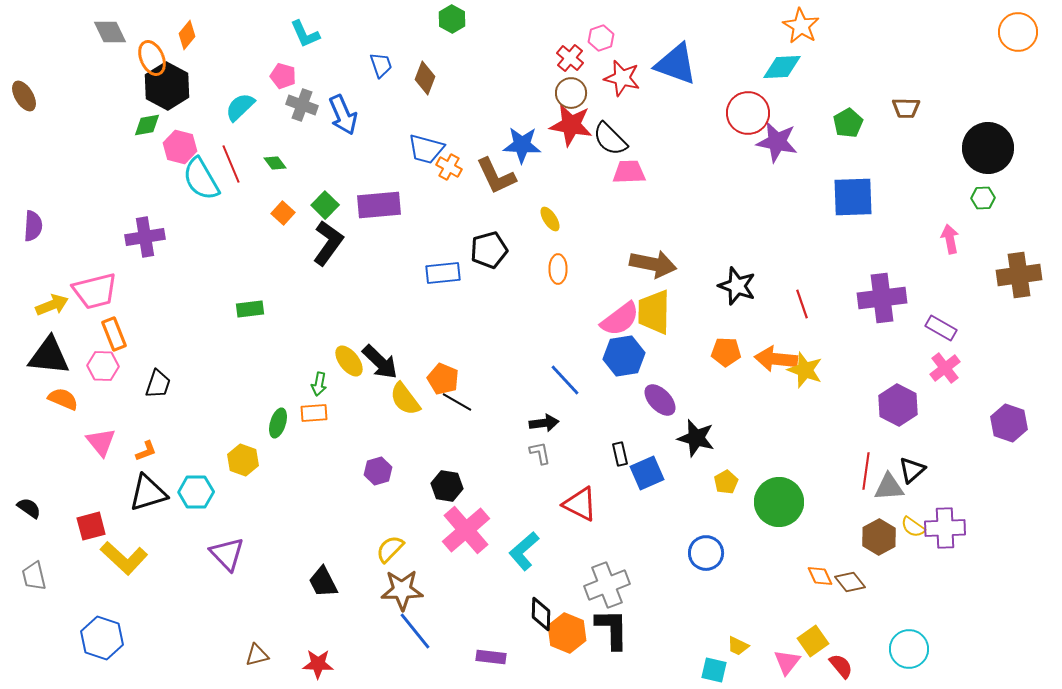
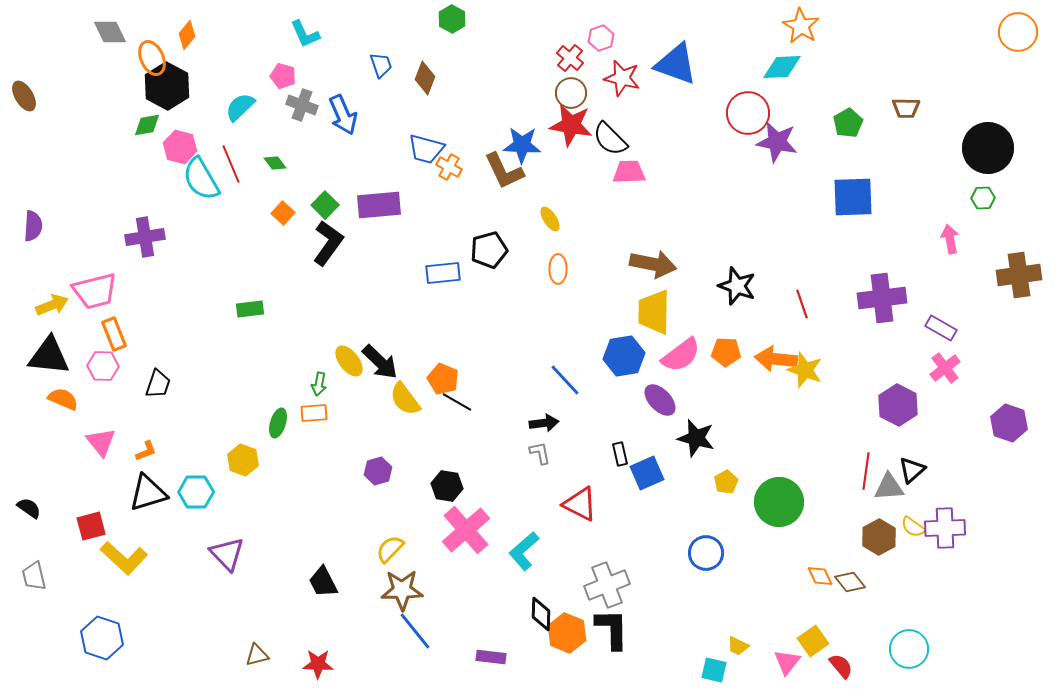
brown L-shape at (496, 176): moved 8 px right, 5 px up
pink semicircle at (620, 319): moved 61 px right, 36 px down
